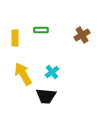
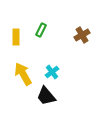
green rectangle: rotated 64 degrees counterclockwise
yellow rectangle: moved 1 px right, 1 px up
black trapezoid: rotated 45 degrees clockwise
